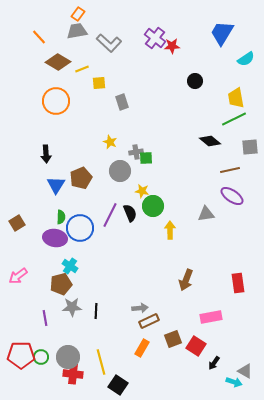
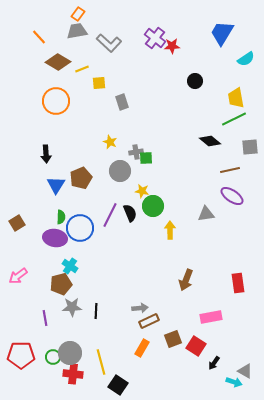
green circle at (41, 357): moved 12 px right
gray circle at (68, 357): moved 2 px right, 4 px up
